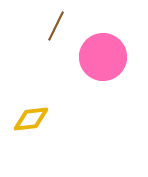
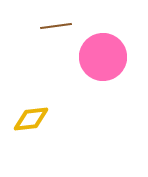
brown line: rotated 56 degrees clockwise
